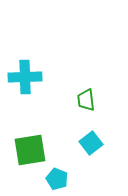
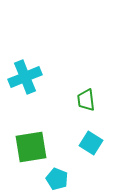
cyan cross: rotated 20 degrees counterclockwise
cyan square: rotated 20 degrees counterclockwise
green square: moved 1 px right, 3 px up
